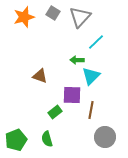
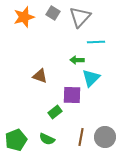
cyan line: rotated 42 degrees clockwise
cyan triangle: moved 2 px down
brown line: moved 10 px left, 27 px down
green semicircle: rotated 49 degrees counterclockwise
